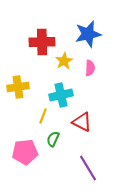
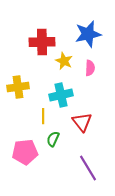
yellow star: rotated 18 degrees counterclockwise
yellow line: rotated 21 degrees counterclockwise
red triangle: rotated 25 degrees clockwise
